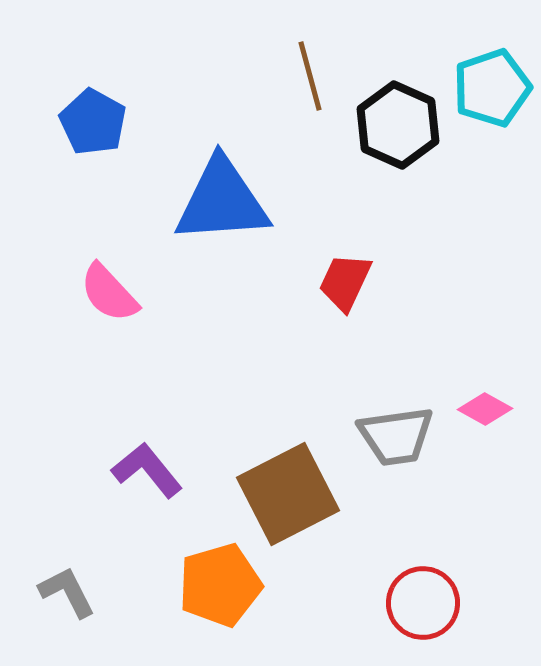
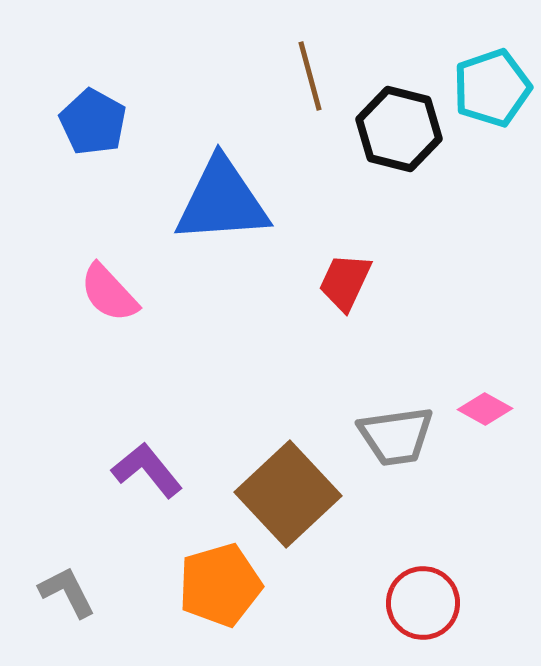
black hexagon: moved 1 px right, 4 px down; rotated 10 degrees counterclockwise
brown square: rotated 16 degrees counterclockwise
